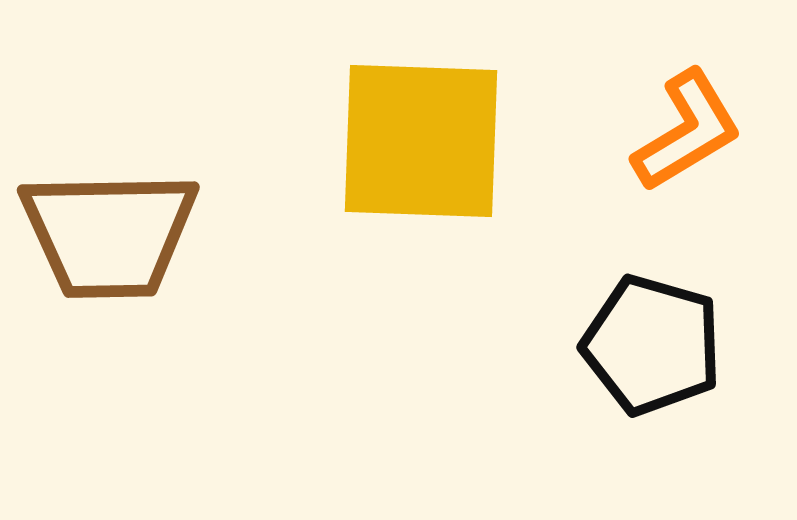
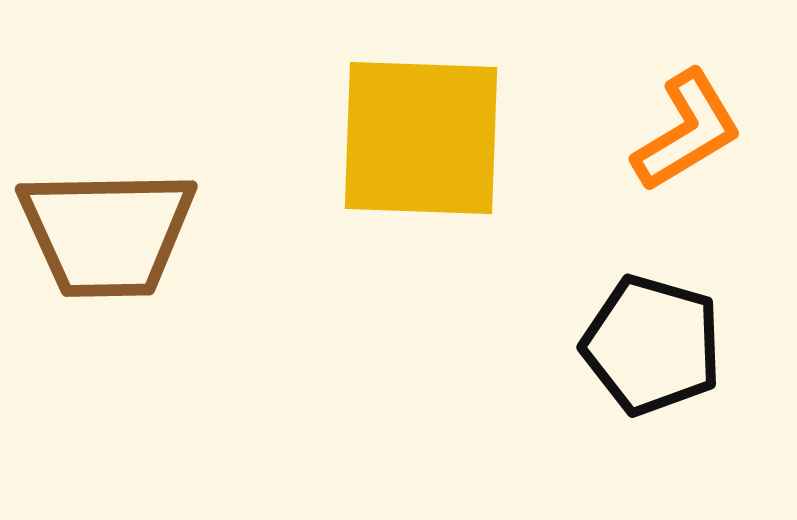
yellow square: moved 3 px up
brown trapezoid: moved 2 px left, 1 px up
